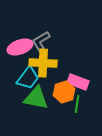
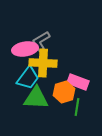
pink ellipse: moved 5 px right, 2 px down; rotated 10 degrees clockwise
green triangle: rotated 8 degrees counterclockwise
green line: moved 3 px down
